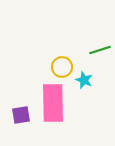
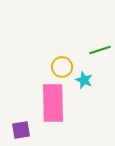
purple square: moved 15 px down
